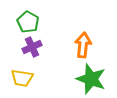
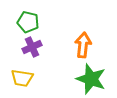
green pentagon: rotated 15 degrees counterclockwise
